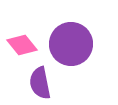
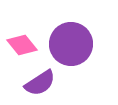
purple semicircle: rotated 112 degrees counterclockwise
